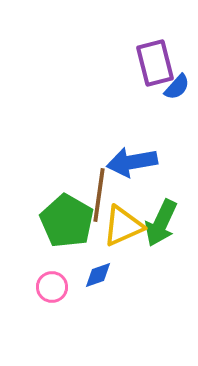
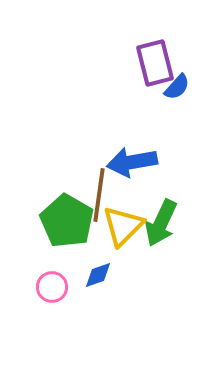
yellow triangle: rotated 21 degrees counterclockwise
